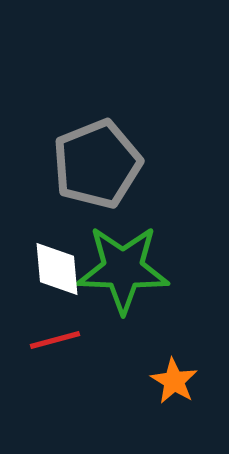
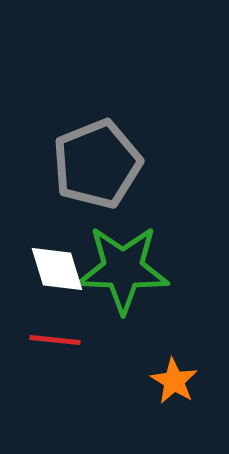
white diamond: rotated 12 degrees counterclockwise
red line: rotated 21 degrees clockwise
